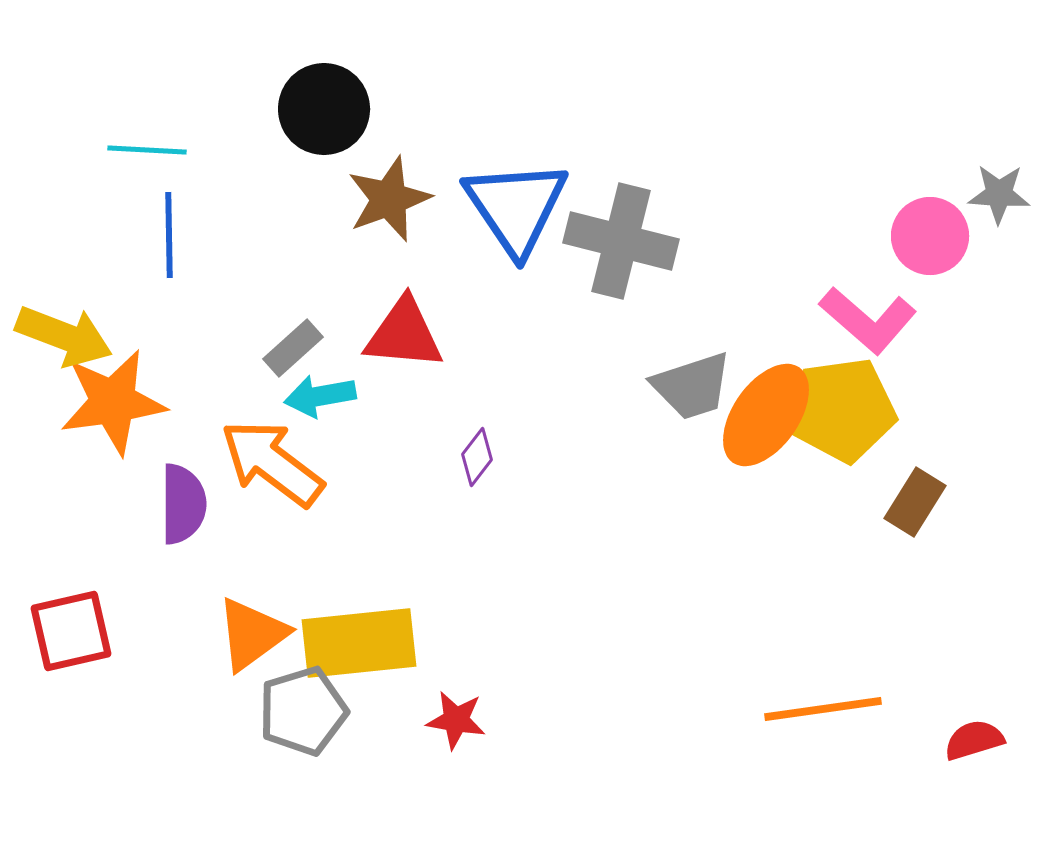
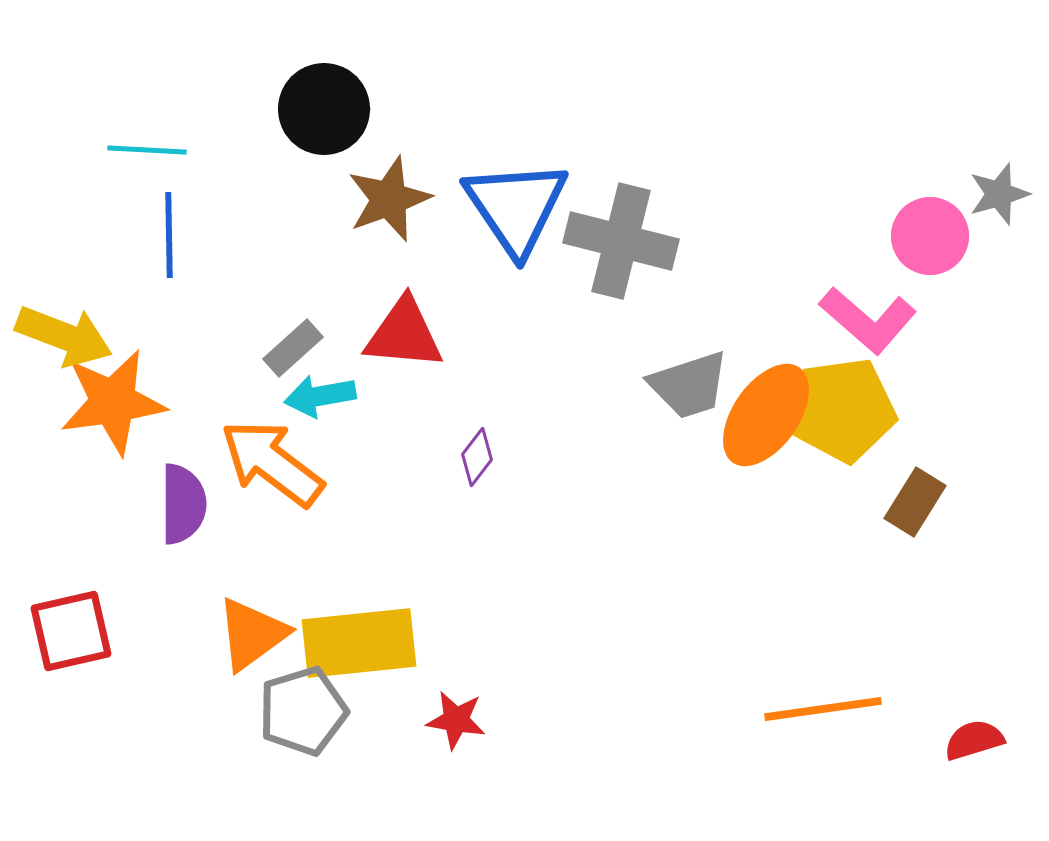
gray star: rotated 20 degrees counterclockwise
gray trapezoid: moved 3 px left, 1 px up
